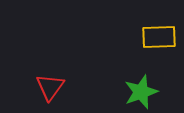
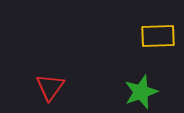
yellow rectangle: moved 1 px left, 1 px up
